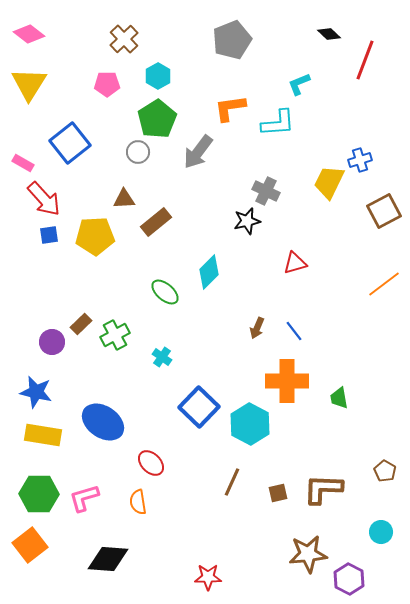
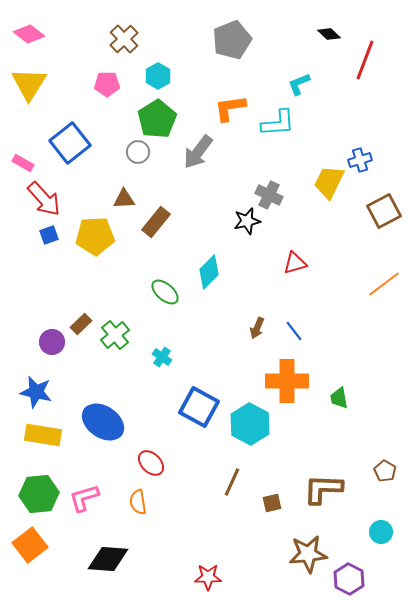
gray cross at (266, 191): moved 3 px right, 4 px down
brown rectangle at (156, 222): rotated 12 degrees counterclockwise
blue square at (49, 235): rotated 12 degrees counterclockwise
green cross at (115, 335): rotated 12 degrees counterclockwise
blue square at (199, 407): rotated 15 degrees counterclockwise
brown square at (278, 493): moved 6 px left, 10 px down
green hexagon at (39, 494): rotated 6 degrees counterclockwise
